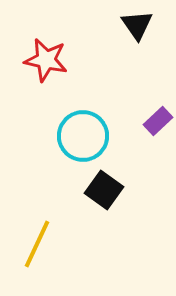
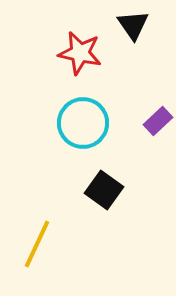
black triangle: moved 4 px left
red star: moved 34 px right, 7 px up
cyan circle: moved 13 px up
